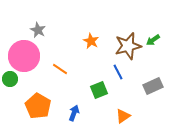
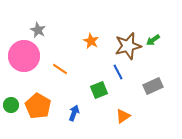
green circle: moved 1 px right, 26 px down
